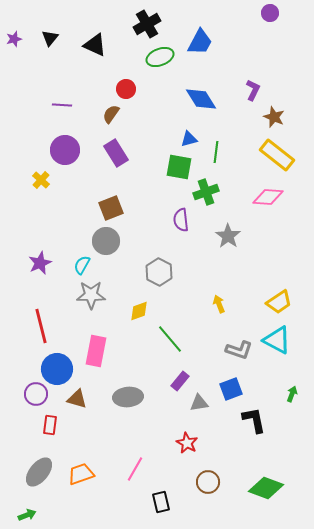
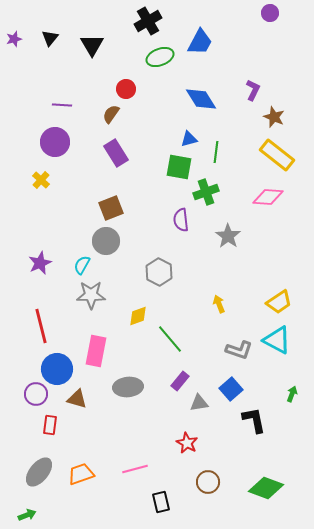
black cross at (147, 24): moved 1 px right, 3 px up
black triangle at (95, 45): moved 3 px left; rotated 35 degrees clockwise
purple circle at (65, 150): moved 10 px left, 8 px up
yellow diamond at (139, 311): moved 1 px left, 5 px down
blue square at (231, 389): rotated 20 degrees counterclockwise
gray ellipse at (128, 397): moved 10 px up
pink line at (135, 469): rotated 45 degrees clockwise
